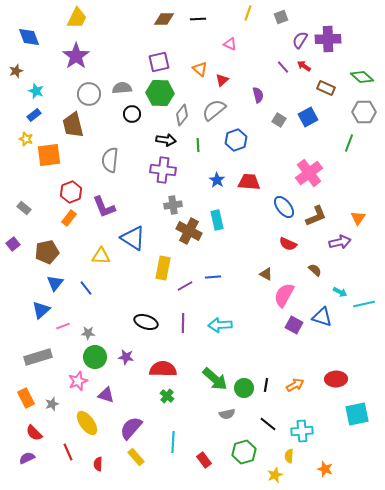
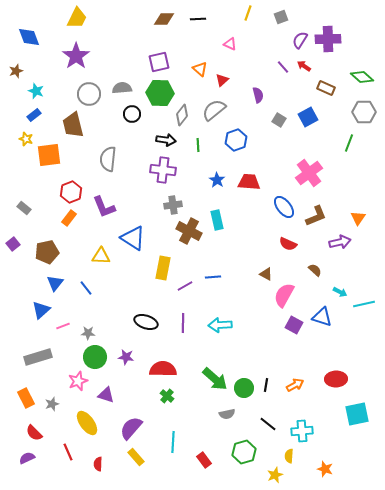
gray semicircle at (110, 160): moved 2 px left, 1 px up
